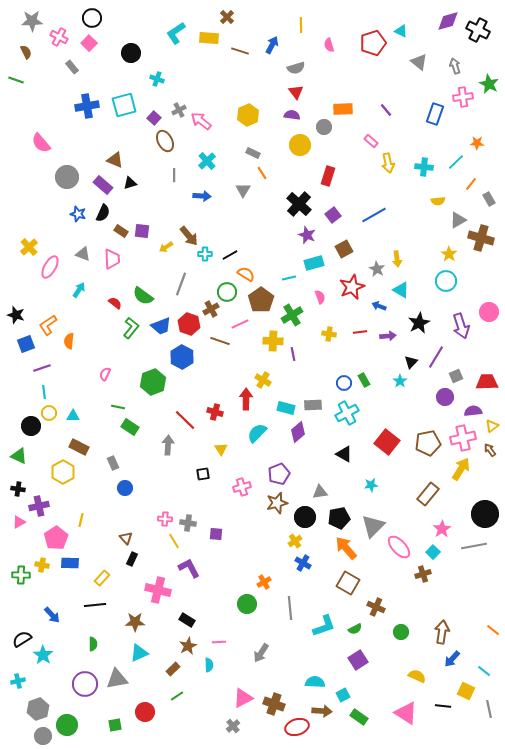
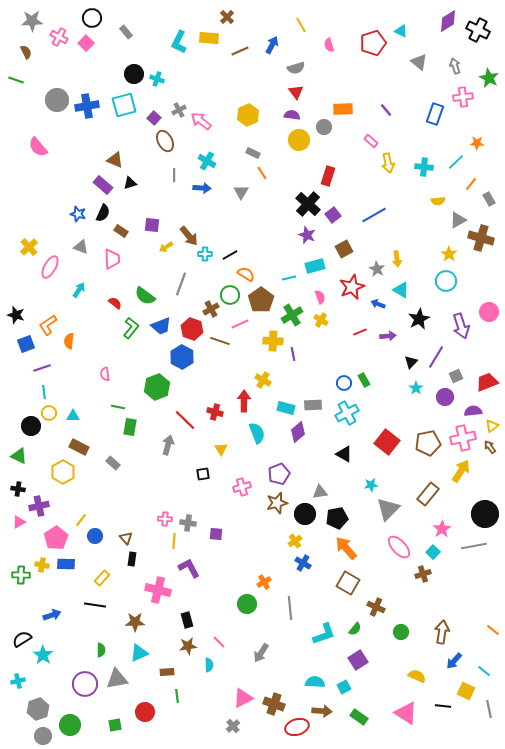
purple diamond at (448, 21): rotated 15 degrees counterclockwise
yellow line at (301, 25): rotated 28 degrees counterclockwise
cyan L-shape at (176, 33): moved 3 px right, 9 px down; rotated 30 degrees counterclockwise
pink square at (89, 43): moved 3 px left
brown line at (240, 51): rotated 42 degrees counterclockwise
black circle at (131, 53): moved 3 px right, 21 px down
gray rectangle at (72, 67): moved 54 px right, 35 px up
green star at (489, 84): moved 6 px up
pink semicircle at (41, 143): moved 3 px left, 4 px down
yellow circle at (300, 145): moved 1 px left, 5 px up
cyan cross at (207, 161): rotated 18 degrees counterclockwise
gray circle at (67, 177): moved 10 px left, 77 px up
gray triangle at (243, 190): moved 2 px left, 2 px down
blue arrow at (202, 196): moved 8 px up
black cross at (299, 204): moved 9 px right
purple square at (142, 231): moved 10 px right, 6 px up
gray triangle at (83, 254): moved 2 px left, 7 px up
cyan rectangle at (314, 263): moved 1 px right, 3 px down
green circle at (227, 292): moved 3 px right, 3 px down
green semicircle at (143, 296): moved 2 px right
blue arrow at (379, 306): moved 1 px left, 2 px up
black star at (419, 323): moved 4 px up
red hexagon at (189, 324): moved 3 px right, 5 px down
red line at (360, 332): rotated 16 degrees counterclockwise
yellow cross at (329, 334): moved 8 px left, 14 px up; rotated 24 degrees clockwise
pink semicircle at (105, 374): rotated 32 degrees counterclockwise
cyan star at (400, 381): moved 16 px right, 7 px down
green hexagon at (153, 382): moved 4 px right, 5 px down
red trapezoid at (487, 382): rotated 20 degrees counterclockwise
red arrow at (246, 399): moved 2 px left, 2 px down
green rectangle at (130, 427): rotated 66 degrees clockwise
cyan semicircle at (257, 433): rotated 115 degrees clockwise
gray arrow at (168, 445): rotated 12 degrees clockwise
brown arrow at (490, 450): moved 3 px up
gray rectangle at (113, 463): rotated 24 degrees counterclockwise
yellow arrow at (461, 469): moved 2 px down
blue circle at (125, 488): moved 30 px left, 48 px down
black circle at (305, 517): moved 3 px up
black pentagon at (339, 518): moved 2 px left
yellow line at (81, 520): rotated 24 degrees clockwise
gray triangle at (373, 526): moved 15 px right, 17 px up
yellow line at (174, 541): rotated 35 degrees clockwise
black rectangle at (132, 559): rotated 16 degrees counterclockwise
blue rectangle at (70, 563): moved 4 px left, 1 px down
black line at (95, 605): rotated 15 degrees clockwise
blue arrow at (52, 615): rotated 66 degrees counterclockwise
black rectangle at (187, 620): rotated 42 degrees clockwise
cyan L-shape at (324, 626): moved 8 px down
green semicircle at (355, 629): rotated 24 degrees counterclockwise
pink line at (219, 642): rotated 48 degrees clockwise
green semicircle at (93, 644): moved 8 px right, 6 px down
brown star at (188, 646): rotated 18 degrees clockwise
blue arrow at (452, 659): moved 2 px right, 2 px down
brown rectangle at (173, 669): moved 6 px left, 3 px down; rotated 40 degrees clockwise
cyan square at (343, 695): moved 1 px right, 8 px up
green line at (177, 696): rotated 64 degrees counterclockwise
green circle at (67, 725): moved 3 px right
